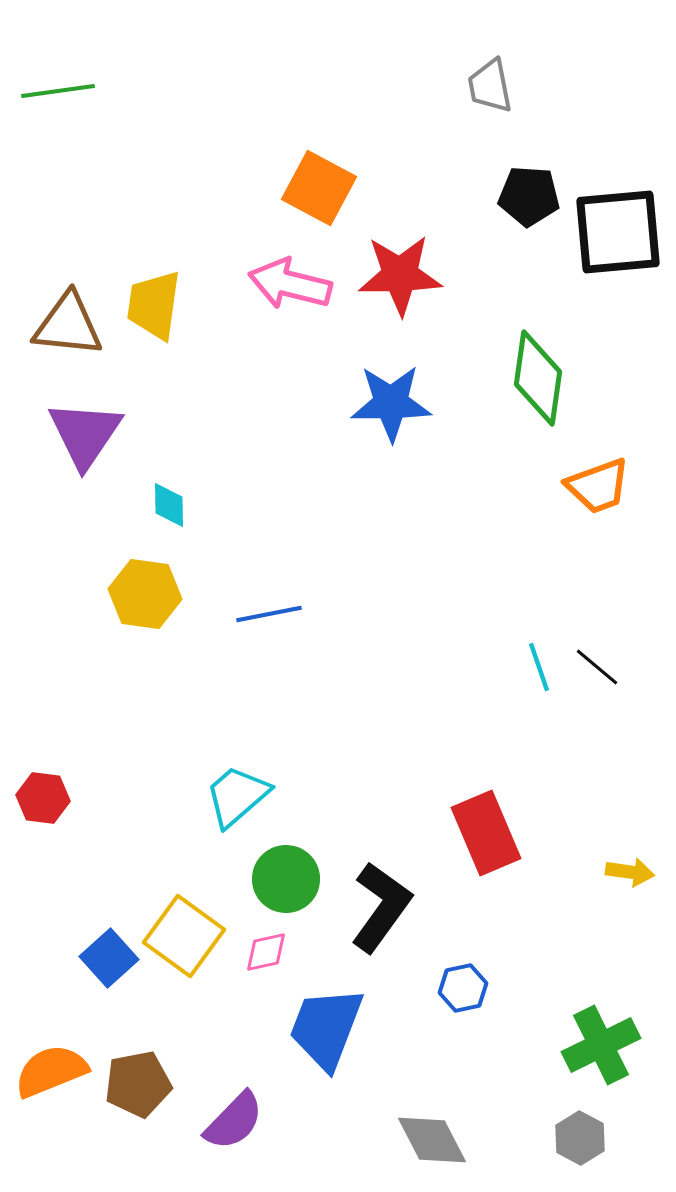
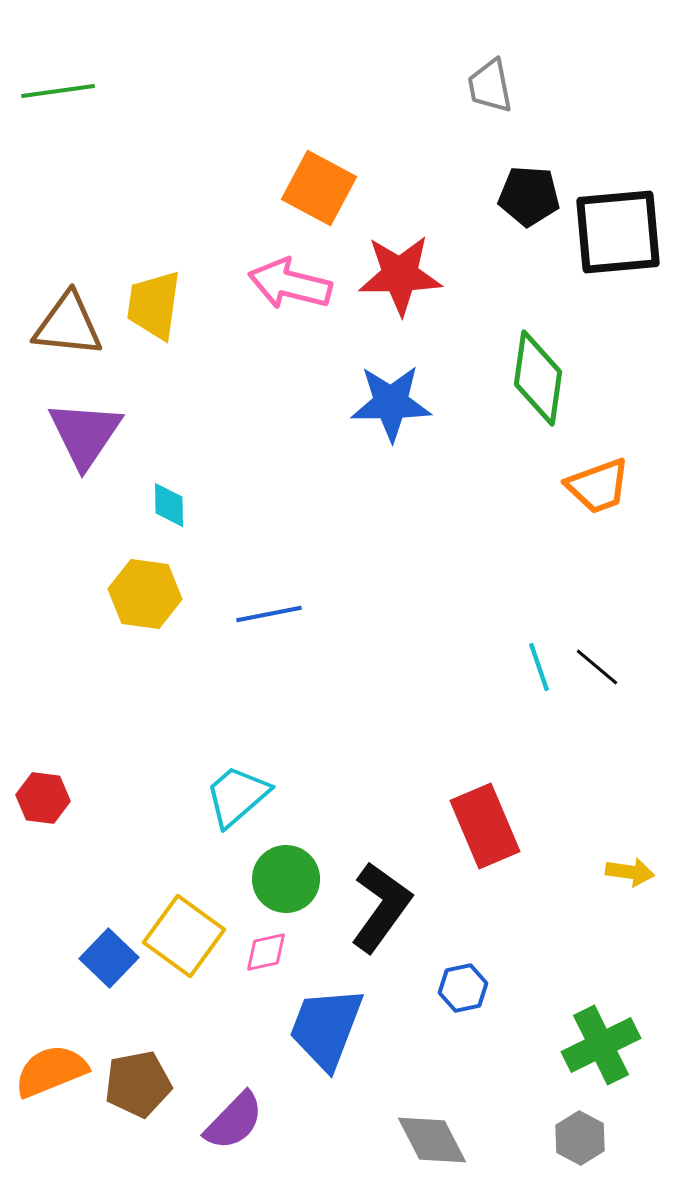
red rectangle: moved 1 px left, 7 px up
blue square: rotated 4 degrees counterclockwise
